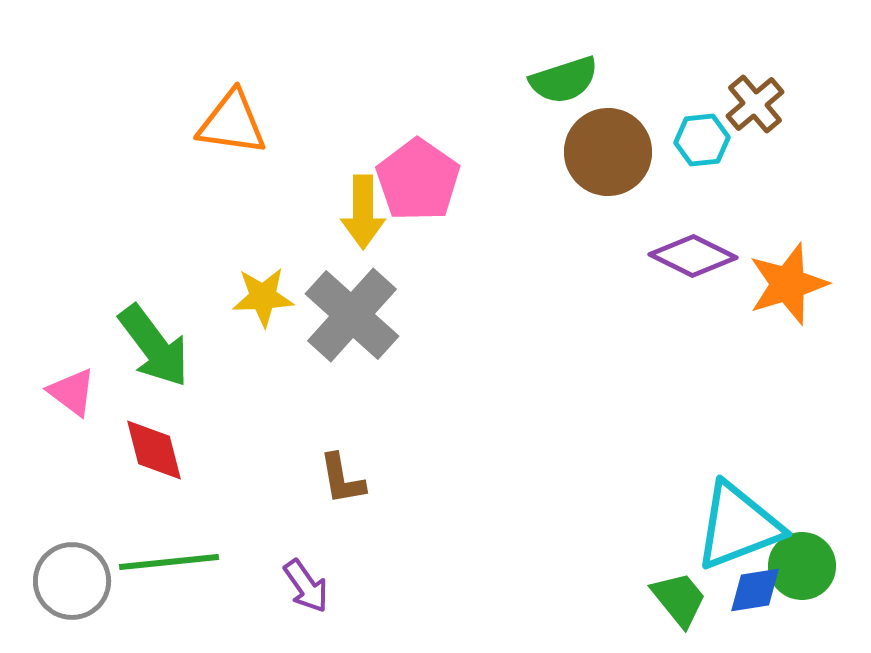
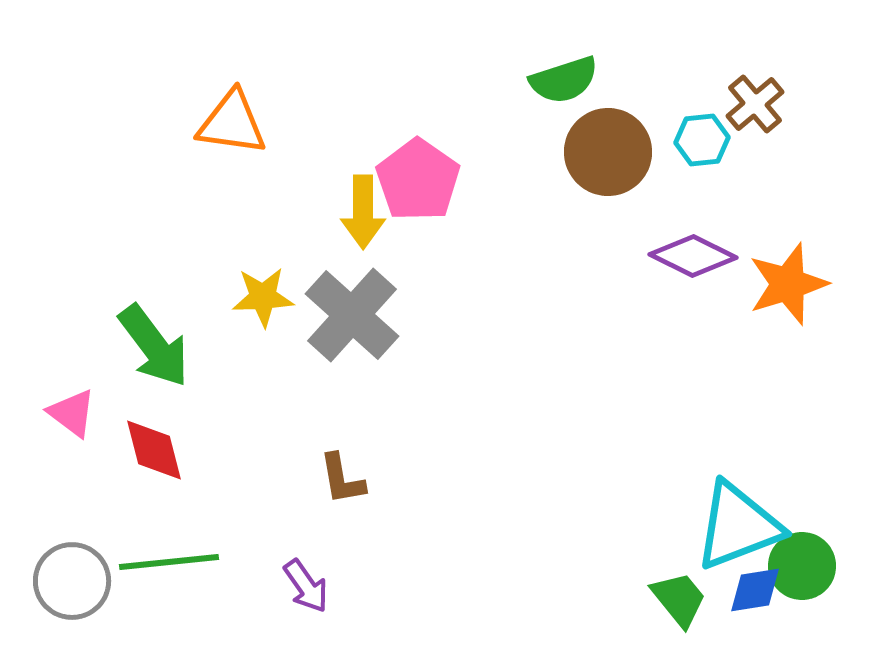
pink triangle: moved 21 px down
